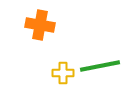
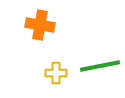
yellow cross: moved 7 px left
